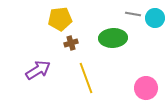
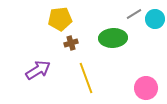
gray line: moved 1 px right; rotated 42 degrees counterclockwise
cyan circle: moved 1 px down
